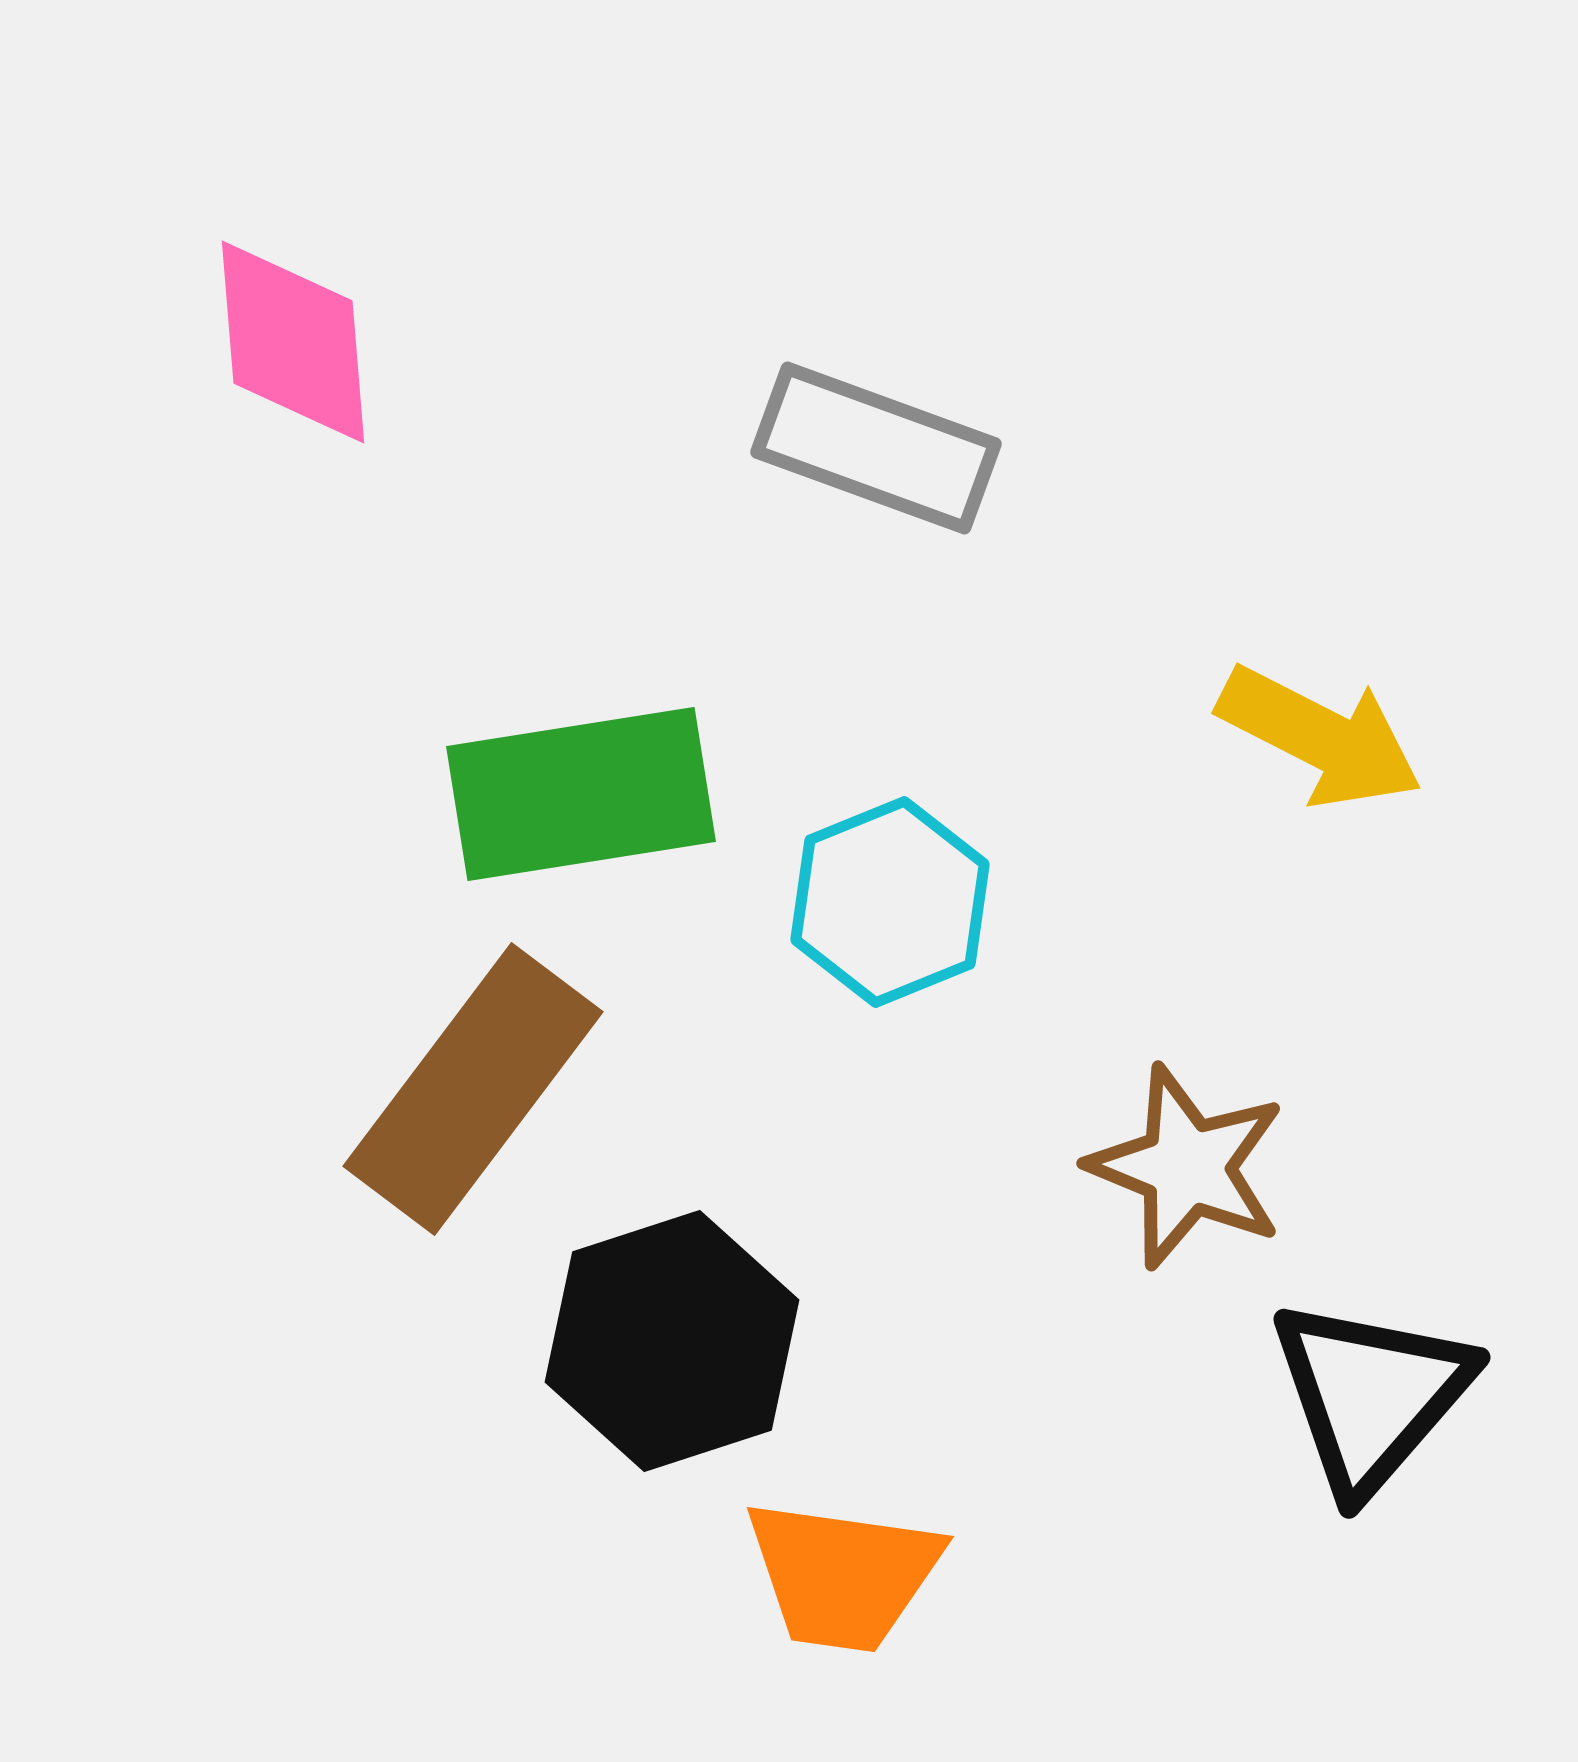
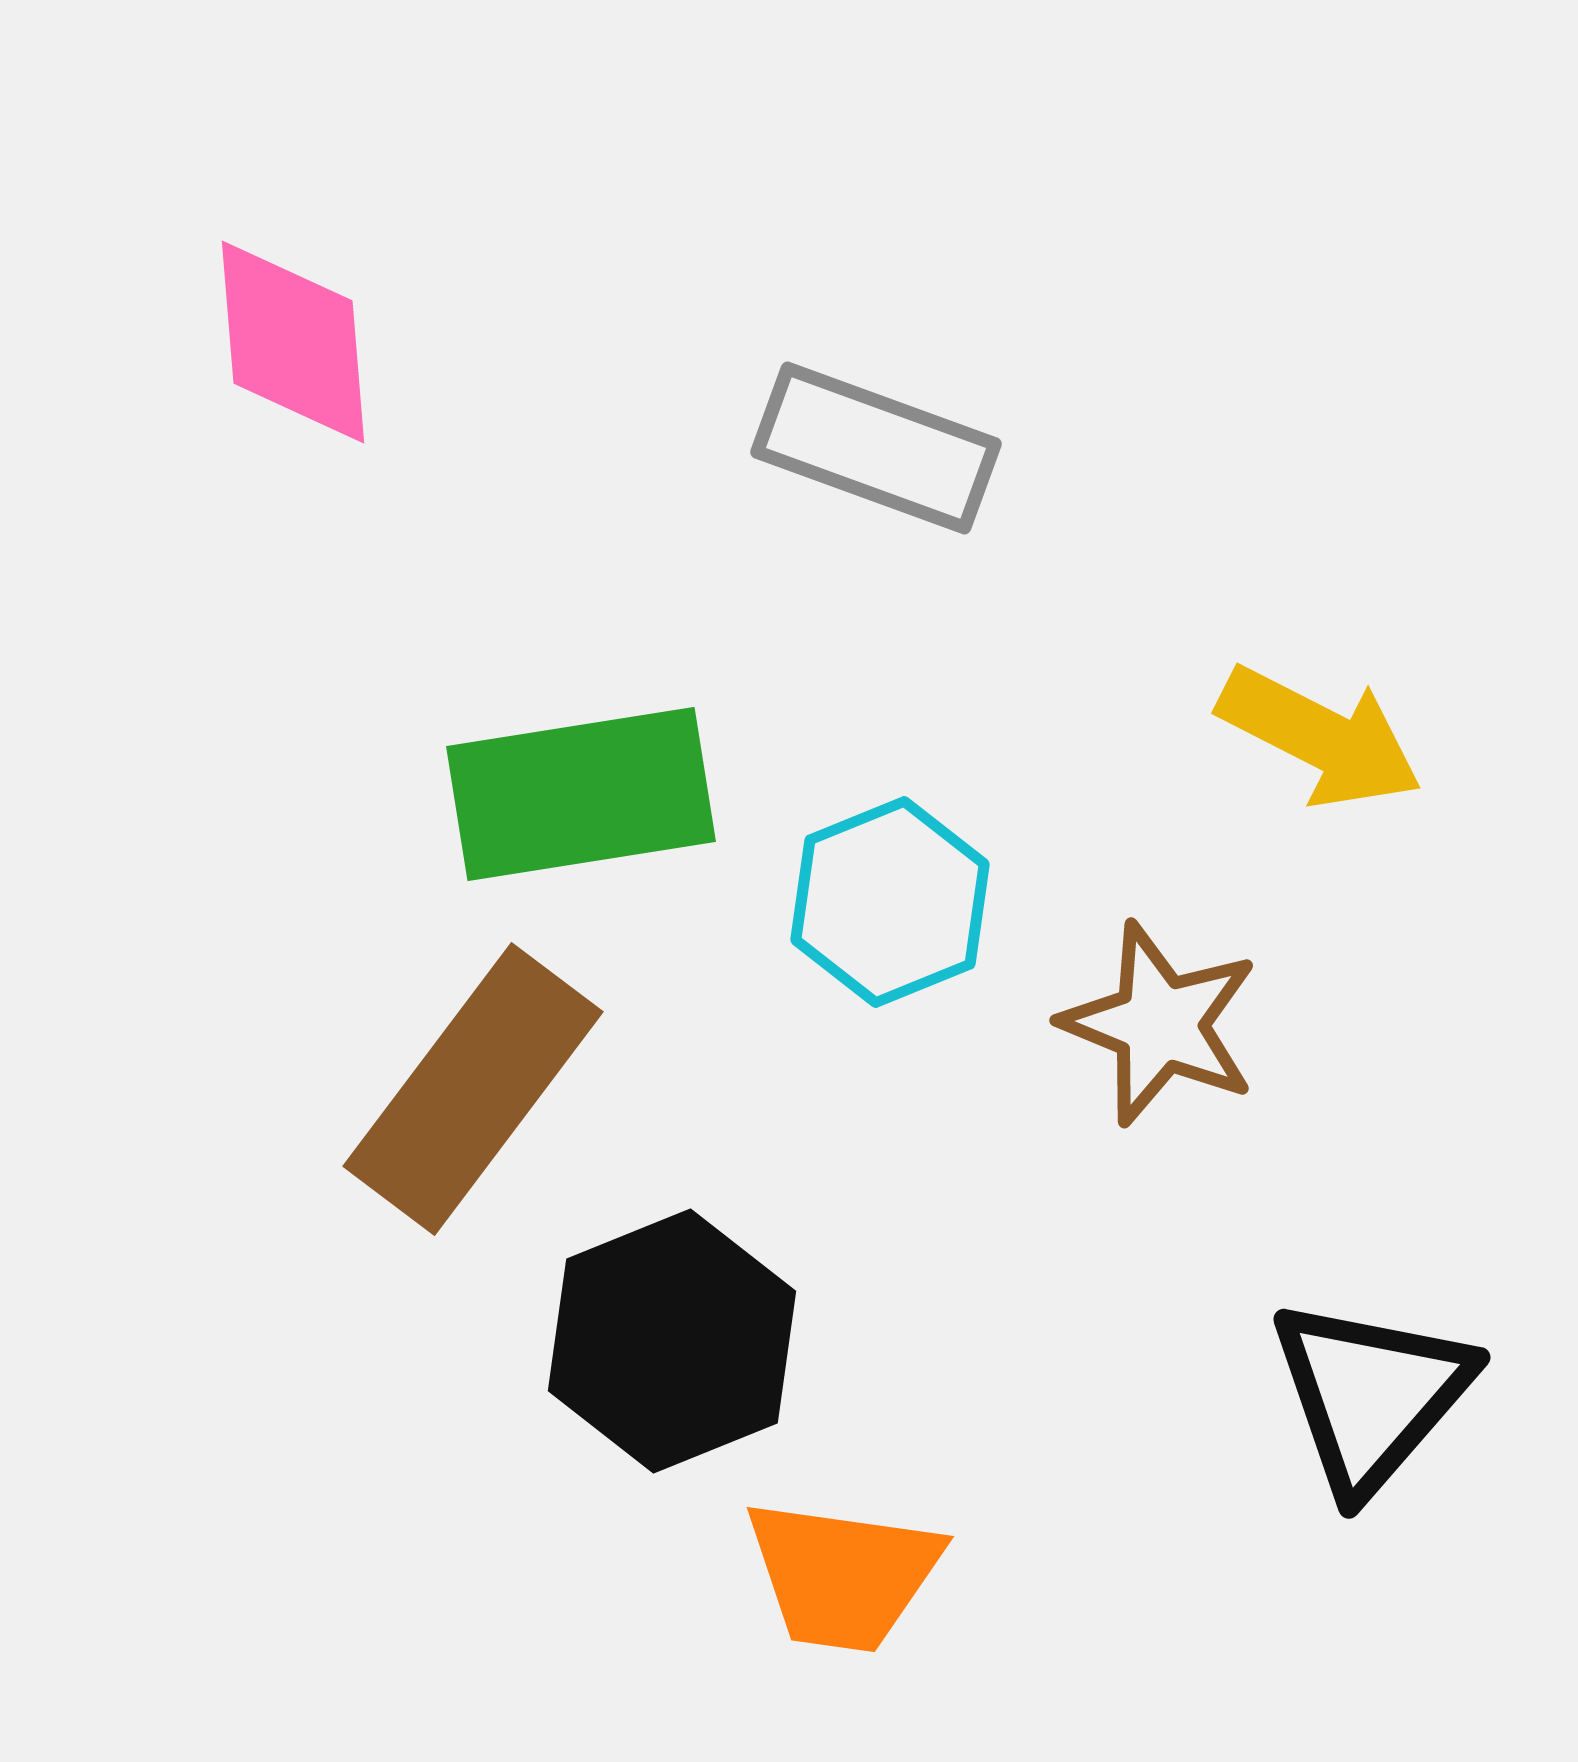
brown star: moved 27 px left, 143 px up
black hexagon: rotated 4 degrees counterclockwise
